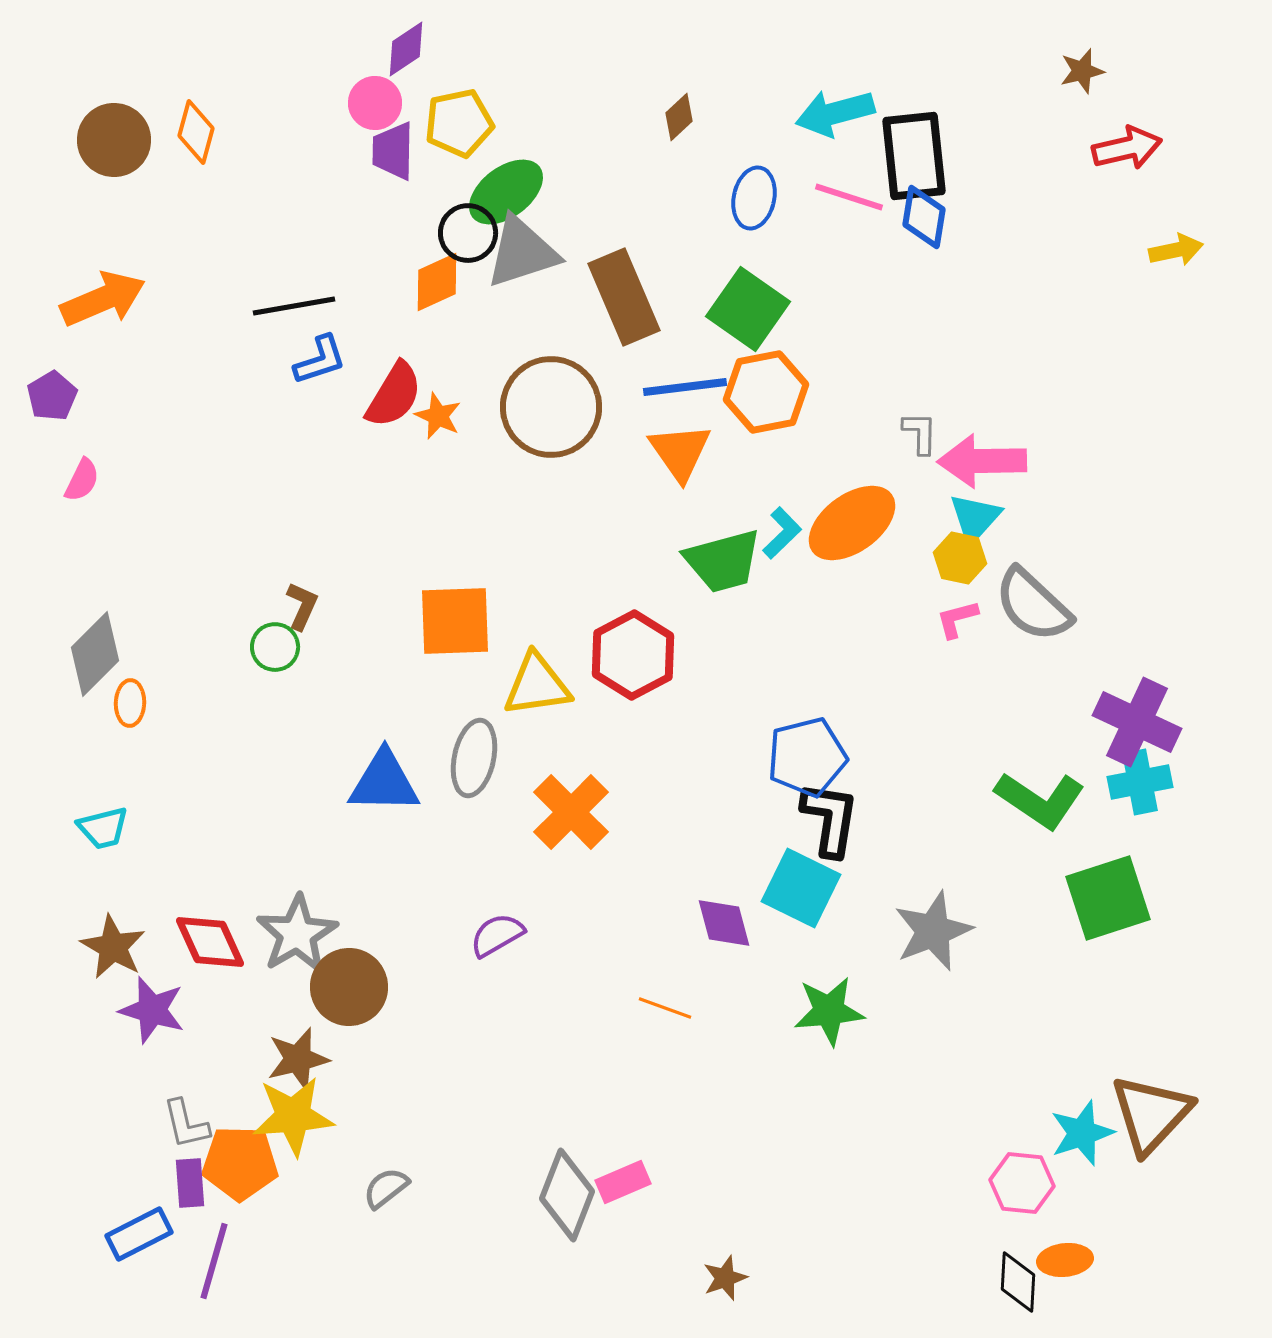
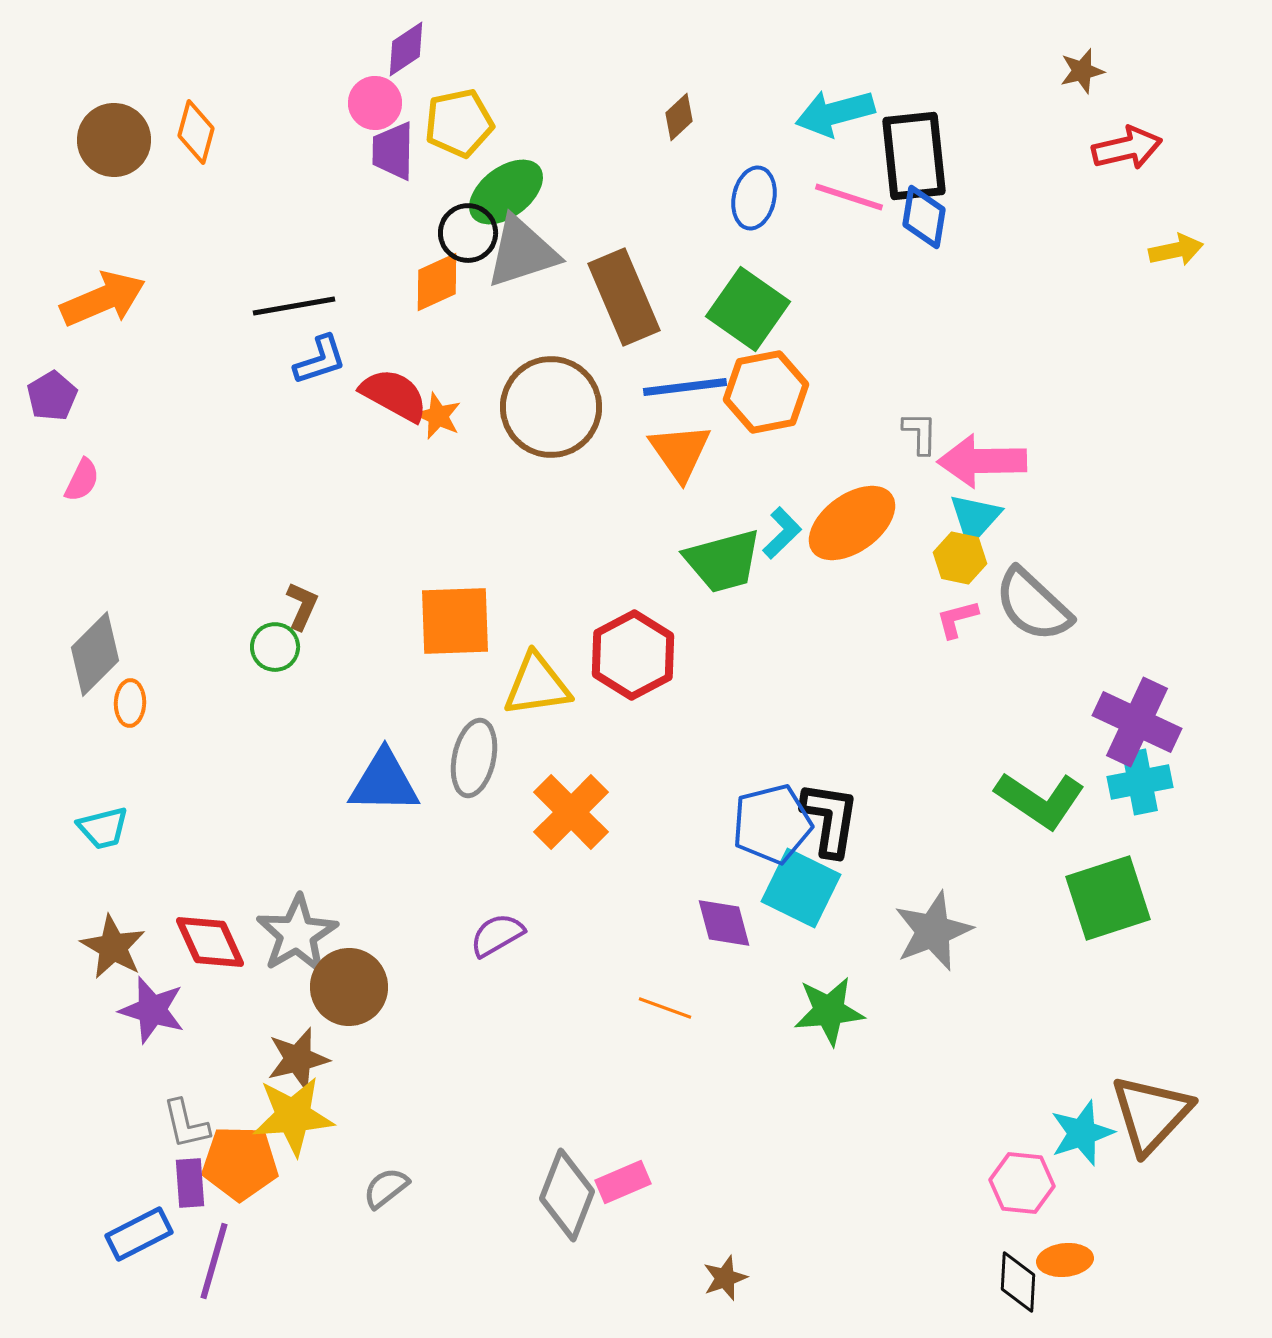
red semicircle at (394, 395): rotated 92 degrees counterclockwise
blue pentagon at (807, 757): moved 35 px left, 67 px down
